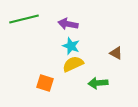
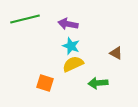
green line: moved 1 px right
